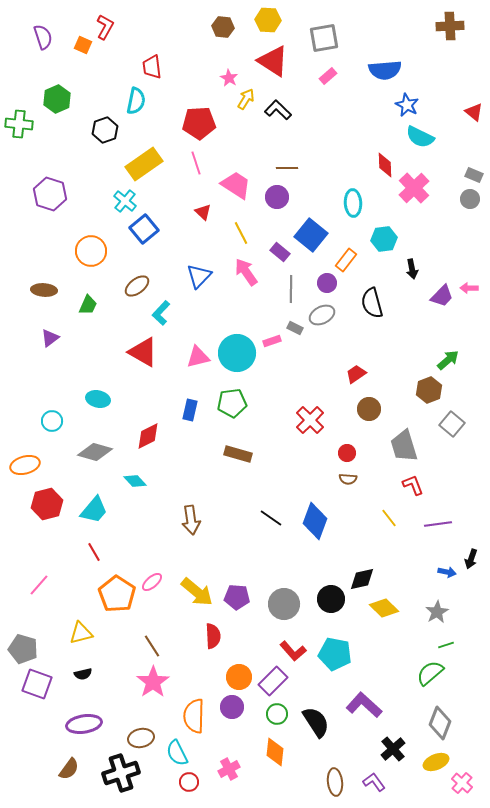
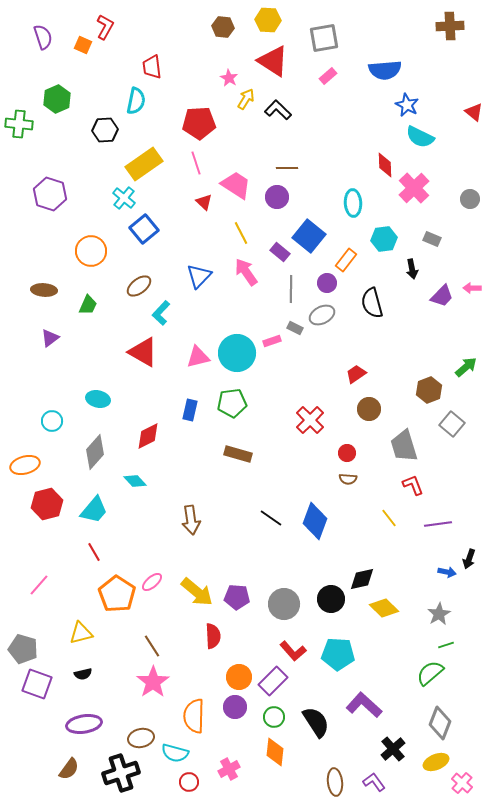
black hexagon at (105, 130): rotated 15 degrees clockwise
gray rectangle at (474, 175): moved 42 px left, 64 px down
cyan cross at (125, 201): moved 1 px left, 3 px up
red triangle at (203, 212): moved 1 px right, 10 px up
blue square at (311, 235): moved 2 px left, 1 px down
brown ellipse at (137, 286): moved 2 px right
pink arrow at (469, 288): moved 3 px right
green arrow at (448, 360): moved 18 px right, 7 px down
gray diamond at (95, 452): rotated 64 degrees counterclockwise
black arrow at (471, 559): moved 2 px left
gray star at (437, 612): moved 2 px right, 2 px down
cyan pentagon at (335, 654): moved 3 px right; rotated 8 degrees counterclockwise
purple circle at (232, 707): moved 3 px right
green circle at (277, 714): moved 3 px left, 3 px down
cyan semicircle at (177, 753): moved 2 px left; rotated 48 degrees counterclockwise
